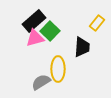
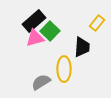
yellow ellipse: moved 6 px right
